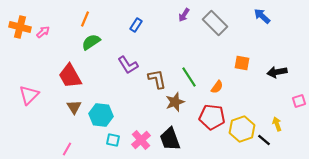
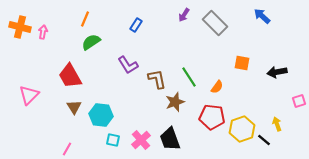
pink arrow: rotated 40 degrees counterclockwise
